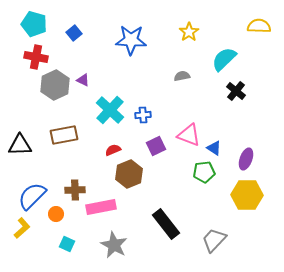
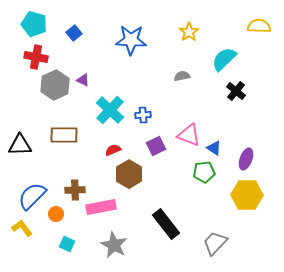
brown rectangle: rotated 12 degrees clockwise
brown hexagon: rotated 8 degrees counterclockwise
yellow L-shape: rotated 85 degrees counterclockwise
gray trapezoid: moved 1 px right, 3 px down
